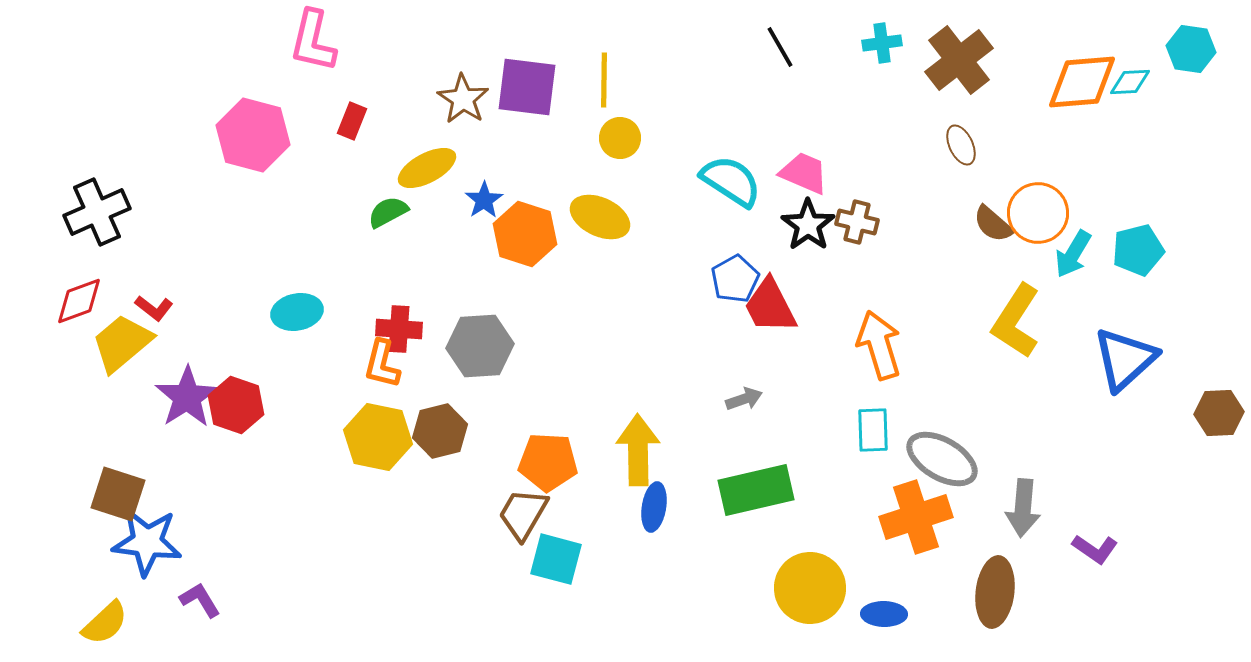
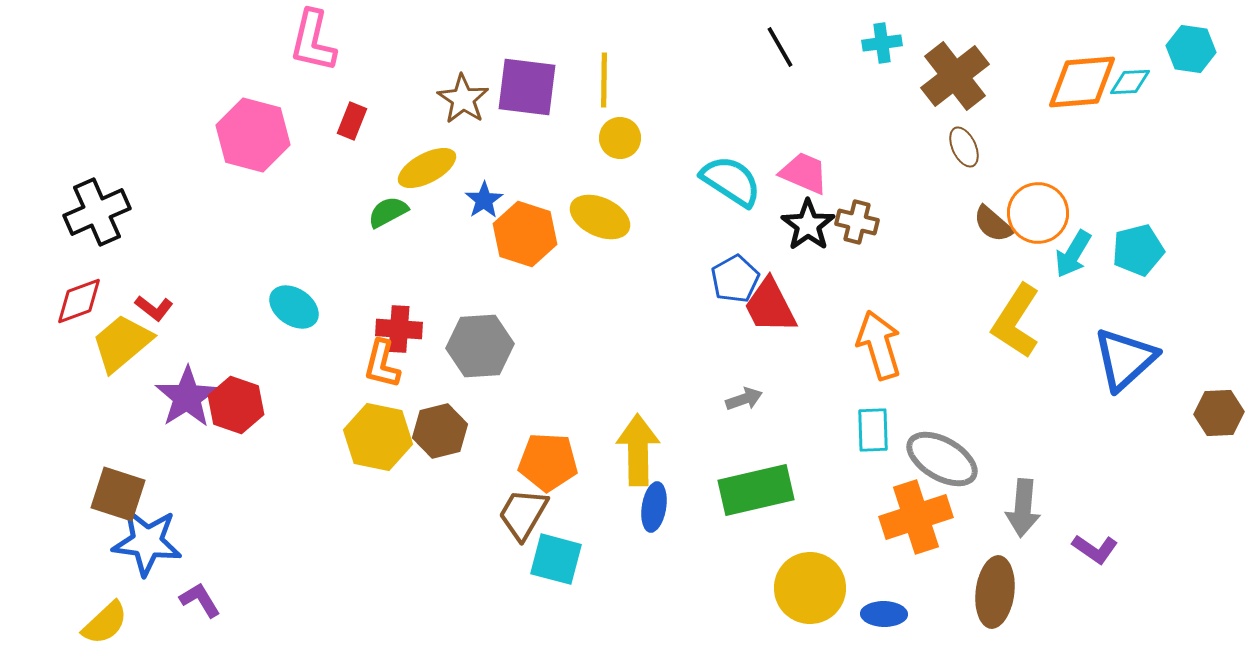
brown cross at (959, 60): moved 4 px left, 16 px down
brown ellipse at (961, 145): moved 3 px right, 2 px down
cyan ellipse at (297, 312): moved 3 px left, 5 px up; rotated 45 degrees clockwise
